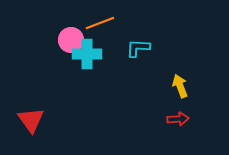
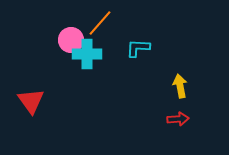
orange line: rotated 28 degrees counterclockwise
yellow arrow: rotated 10 degrees clockwise
red triangle: moved 19 px up
